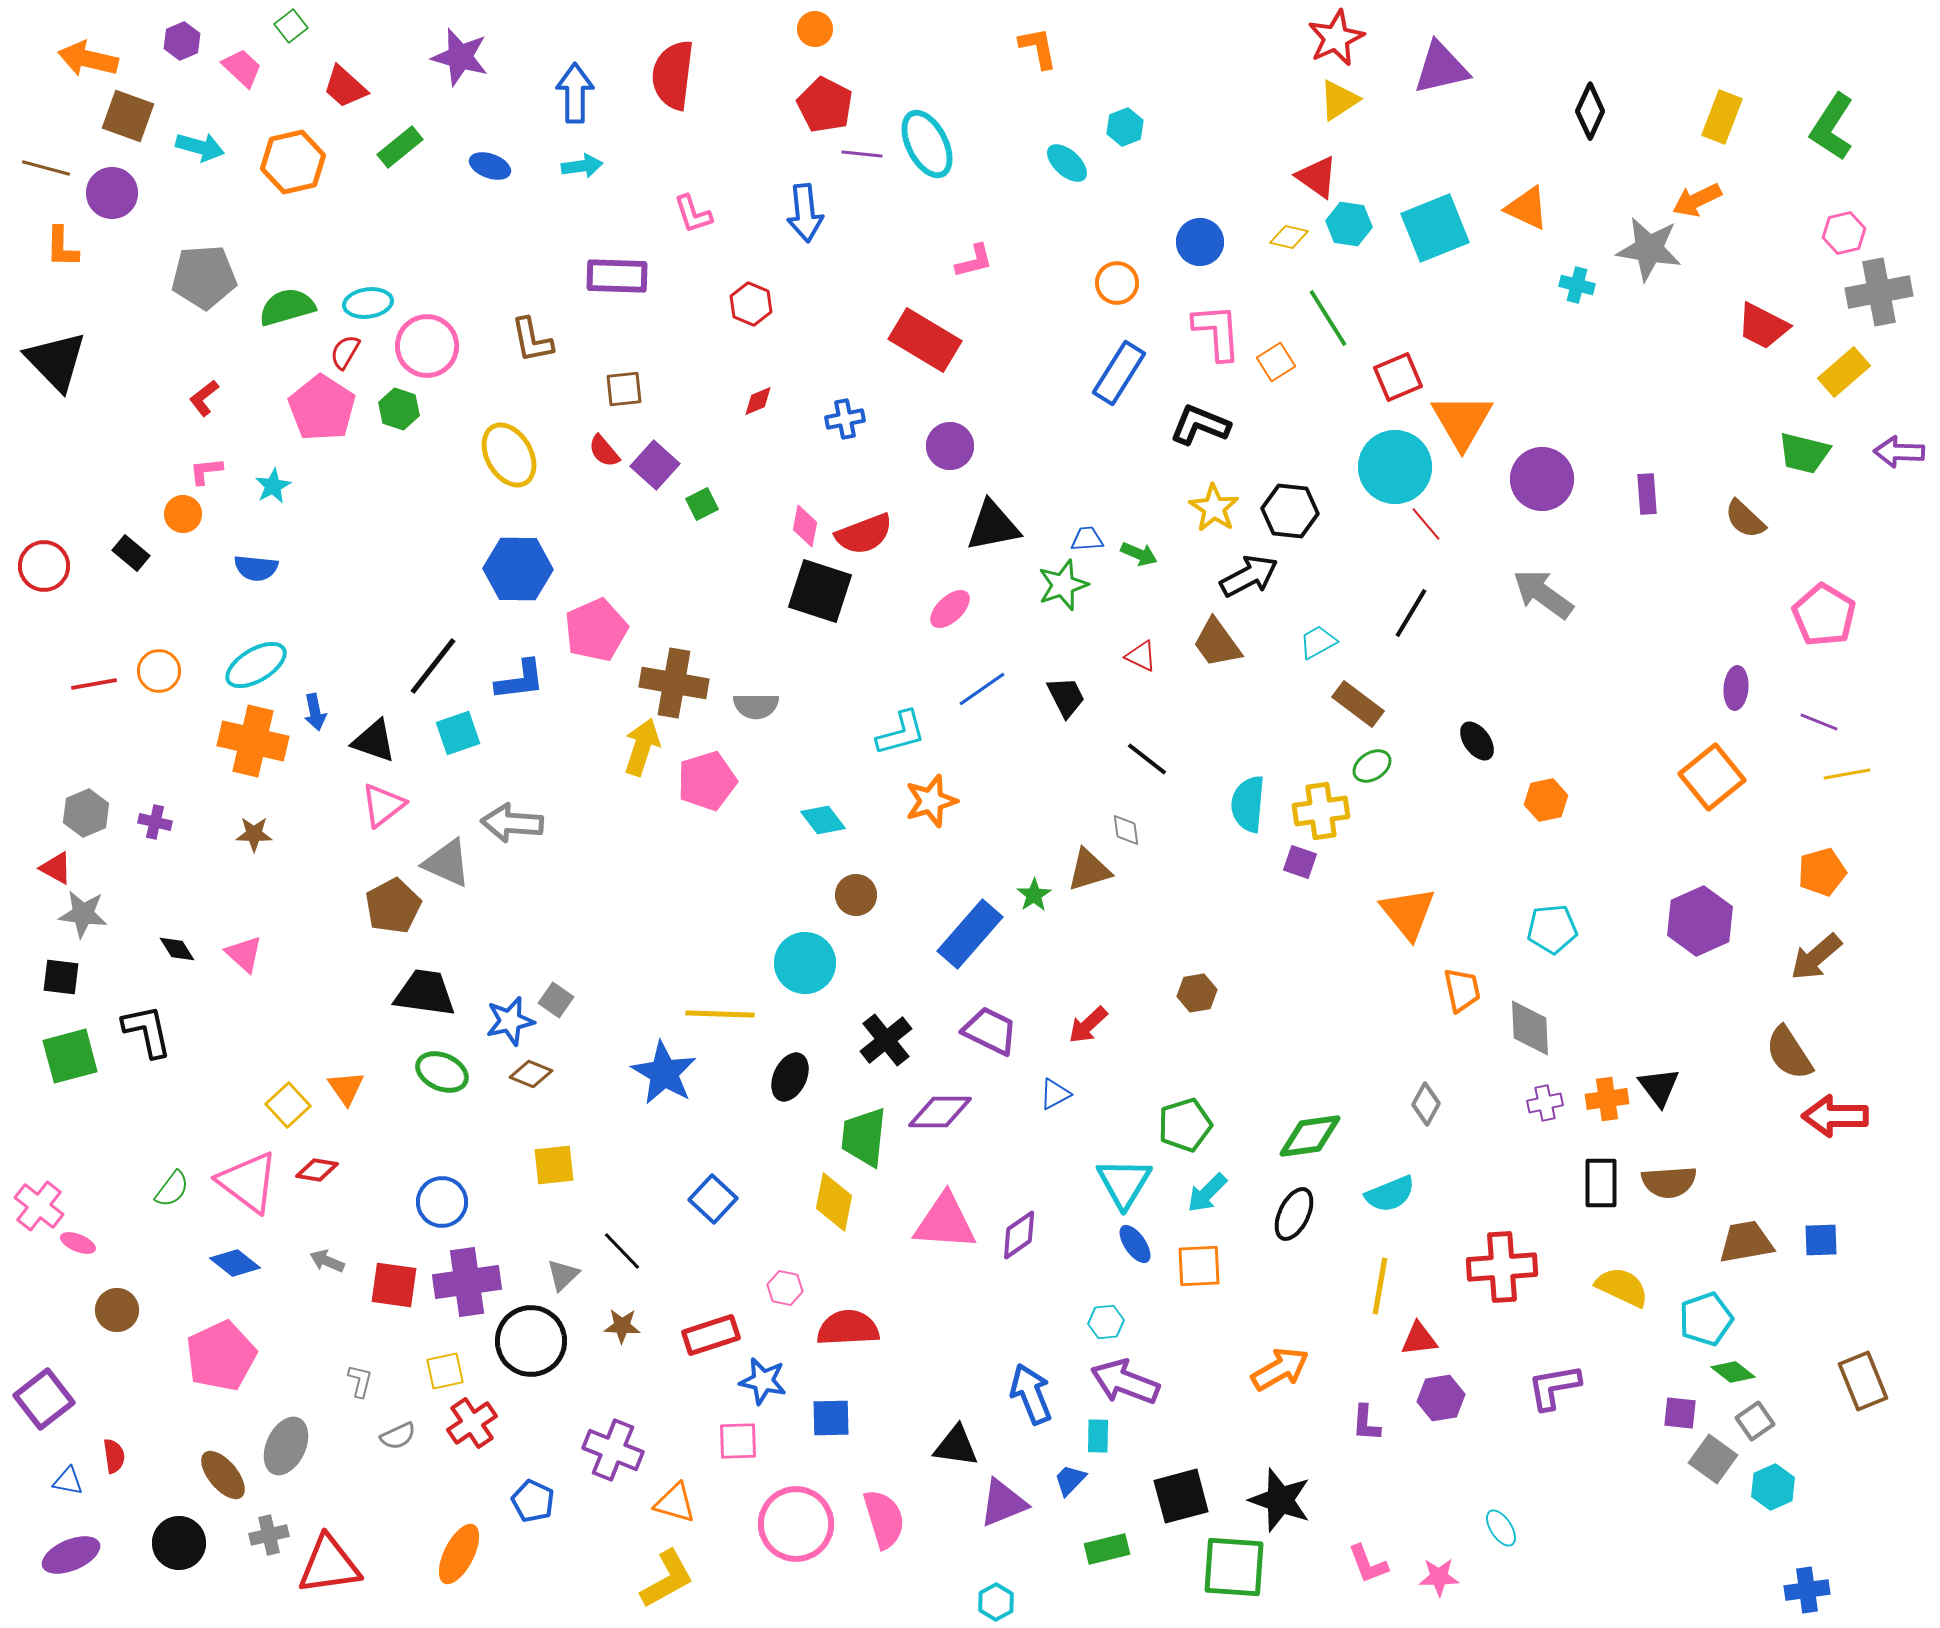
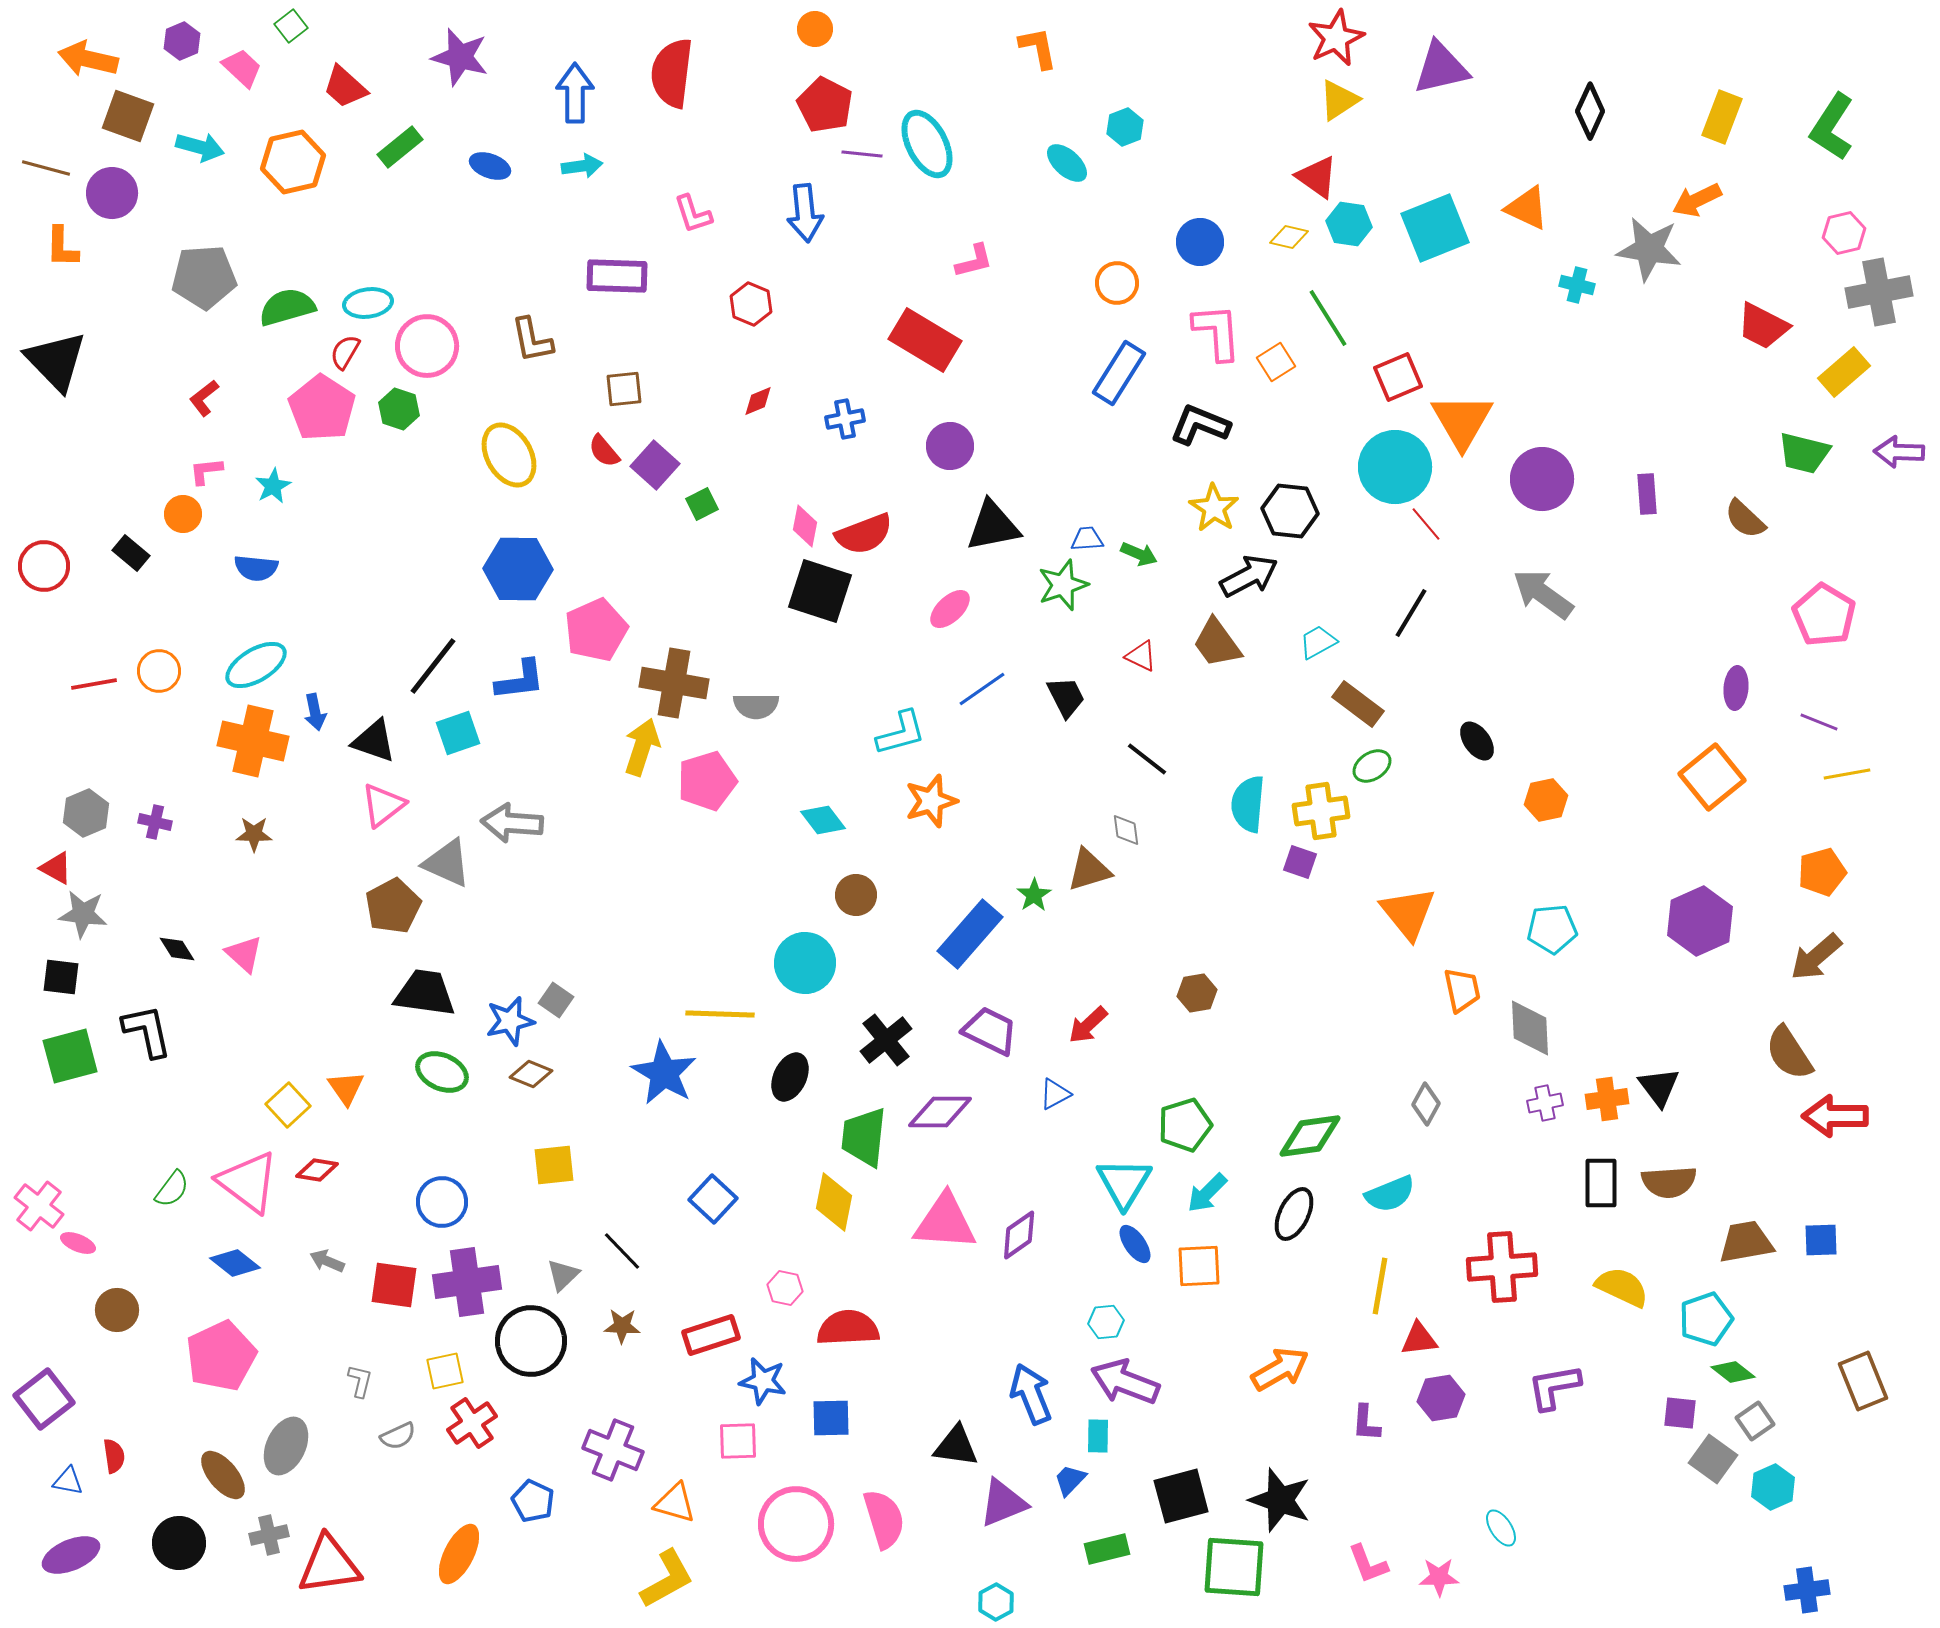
red semicircle at (673, 75): moved 1 px left, 2 px up
